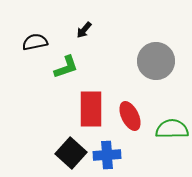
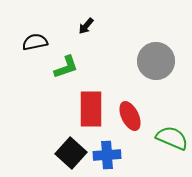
black arrow: moved 2 px right, 4 px up
green semicircle: moved 9 px down; rotated 24 degrees clockwise
